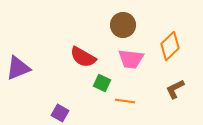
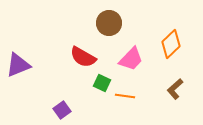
brown circle: moved 14 px left, 2 px up
orange diamond: moved 1 px right, 2 px up
pink trapezoid: rotated 52 degrees counterclockwise
purple triangle: moved 3 px up
brown L-shape: rotated 15 degrees counterclockwise
orange line: moved 5 px up
purple square: moved 2 px right, 3 px up; rotated 24 degrees clockwise
